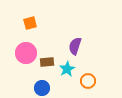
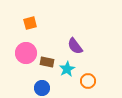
purple semicircle: rotated 54 degrees counterclockwise
brown rectangle: rotated 16 degrees clockwise
